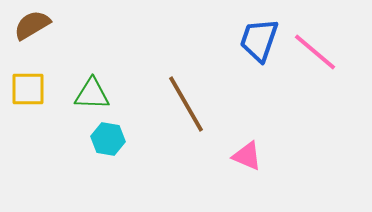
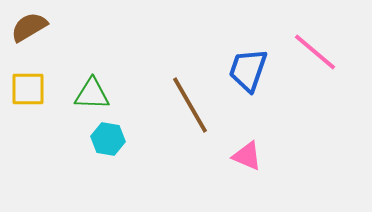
brown semicircle: moved 3 px left, 2 px down
blue trapezoid: moved 11 px left, 30 px down
brown line: moved 4 px right, 1 px down
